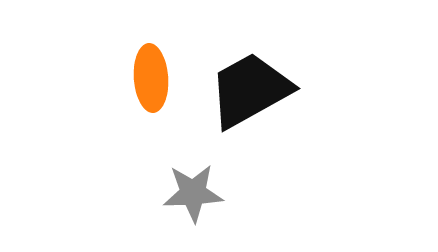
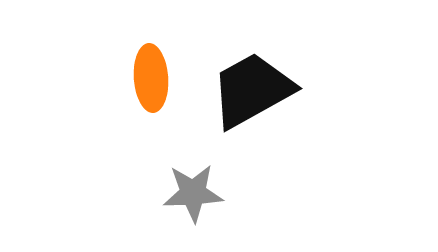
black trapezoid: moved 2 px right
